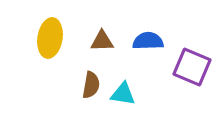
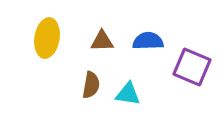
yellow ellipse: moved 3 px left
cyan triangle: moved 5 px right
